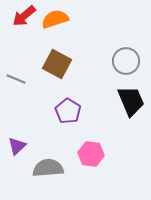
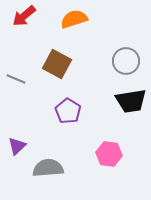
orange semicircle: moved 19 px right
black trapezoid: rotated 104 degrees clockwise
pink hexagon: moved 18 px right
